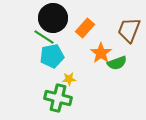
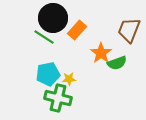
orange rectangle: moved 8 px left, 2 px down
cyan pentagon: moved 4 px left, 18 px down
